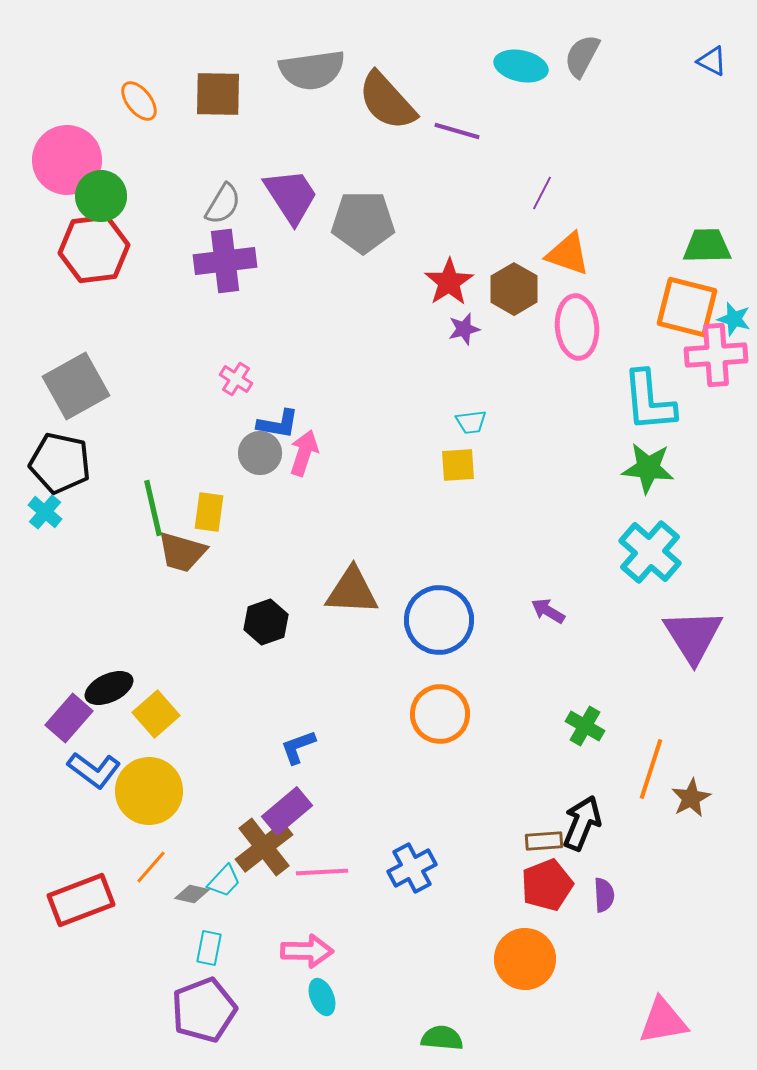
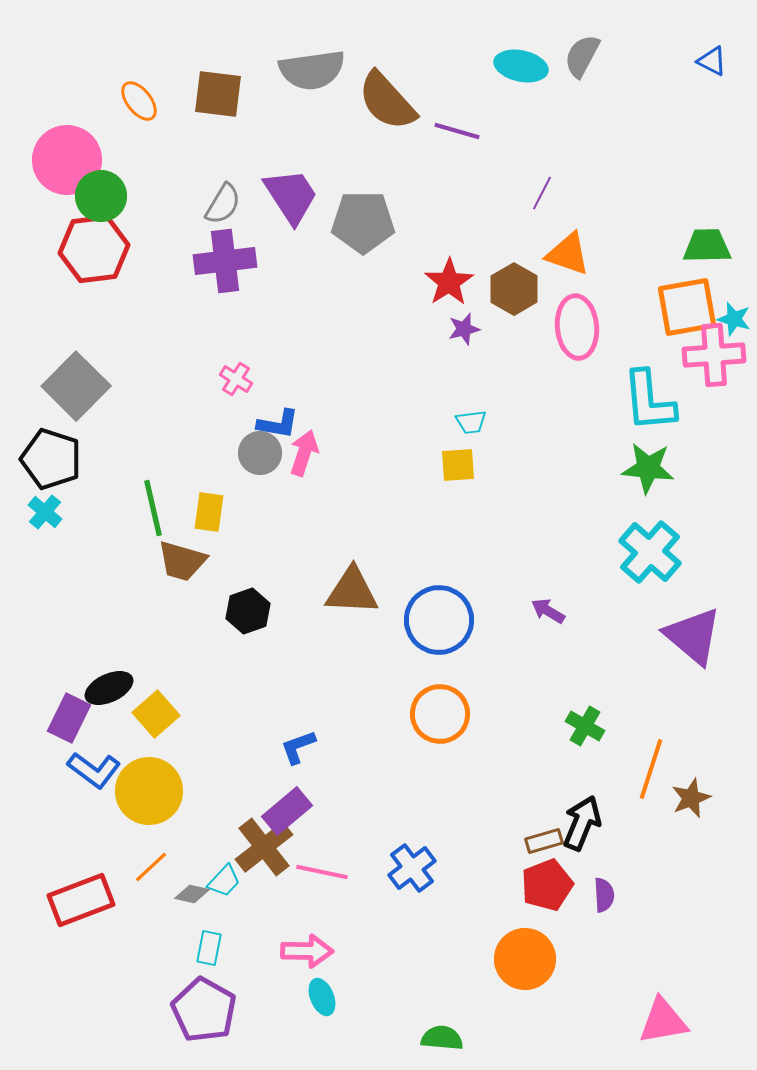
brown square at (218, 94): rotated 6 degrees clockwise
orange square at (687, 307): rotated 24 degrees counterclockwise
pink cross at (716, 355): moved 2 px left
gray square at (76, 386): rotated 16 degrees counterclockwise
black pentagon at (60, 463): moved 9 px left, 4 px up; rotated 6 degrees clockwise
brown trapezoid at (182, 552): moved 9 px down
black hexagon at (266, 622): moved 18 px left, 11 px up
purple triangle at (693, 636): rotated 18 degrees counterclockwise
purple rectangle at (69, 718): rotated 15 degrees counterclockwise
brown star at (691, 798): rotated 6 degrees clockwise
brown rectangle at (544, 841): rotated 12 degrees counterclockwise
orange line at (151, 867): rotated 6 degrees clockwise
blue cross at (412, 868): rotated 9 degrees counterclockwise
pink line at (322, 872): rotated 15 degrees clockwise
purple pentagon at (204, 1010): rotated 22 degrees counterclockwise
